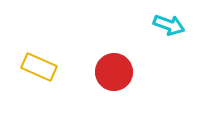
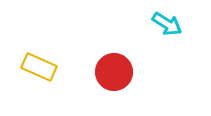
cyan arrow: moved 2 px left, 1 px up; rotated 12 degrees clockwise
